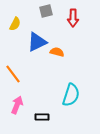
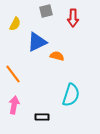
orange semicircle: moved 4 px down
pink arrow: moved 3 px left; rotated 12 degrees counterclockwise
